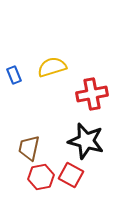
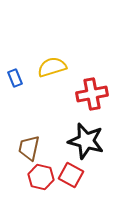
blue rectangle: moved 1 px right, 3 px down
red hexagon: rotated 25 degrees clockwise
